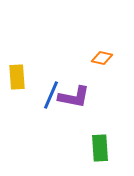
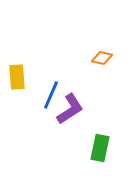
purple L-shape: moved 4 px left, 12 px down; rotated 44 degrees counterclockwise
green rectangle: rotated 16 degrees clockwise
